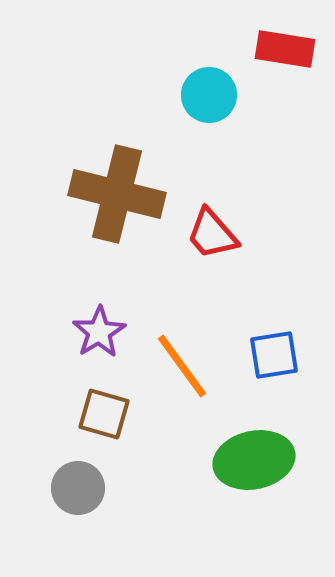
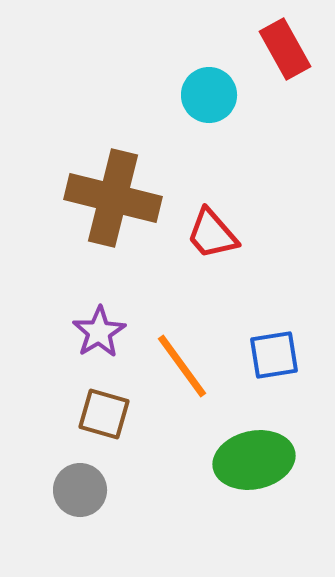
red rectangle: rotated 52 degrees clockwise
brown cross: moved 4 px left, 4 px down
gray circle: moved 2 px right, 2 px down
